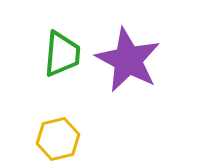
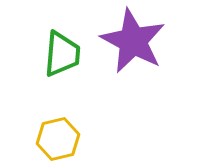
purple star: moved 5 px right, 19 px up
